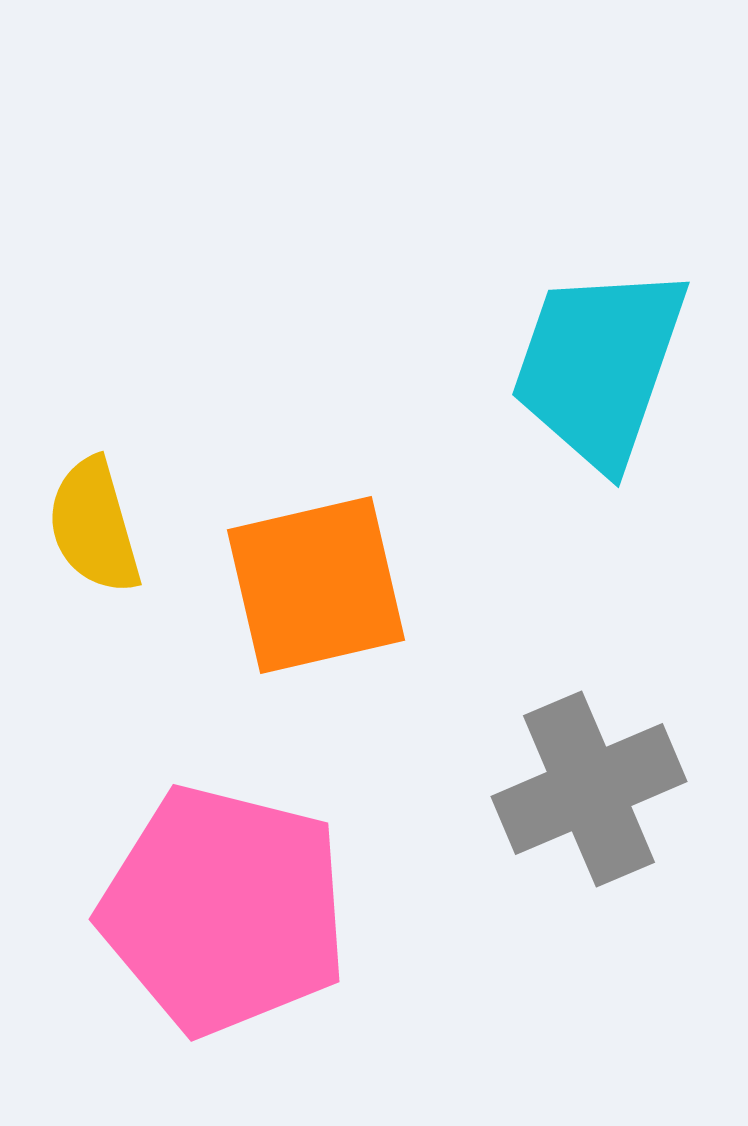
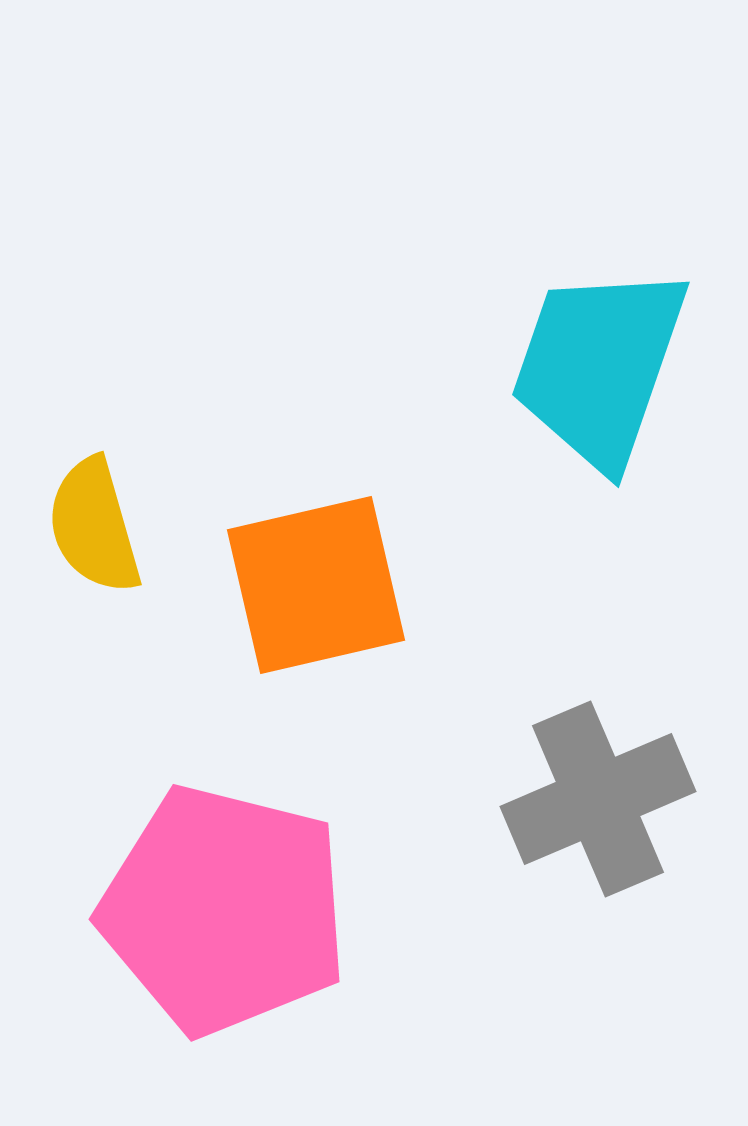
gray cross: moved 9 px right, 10 px down
